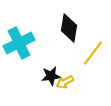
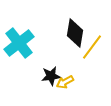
black diamond: moved 6 px right, 5 px down
cyan cross: rotated 12 degrees counterclockwise
yellow line: moved 1 px left, 6 px up
